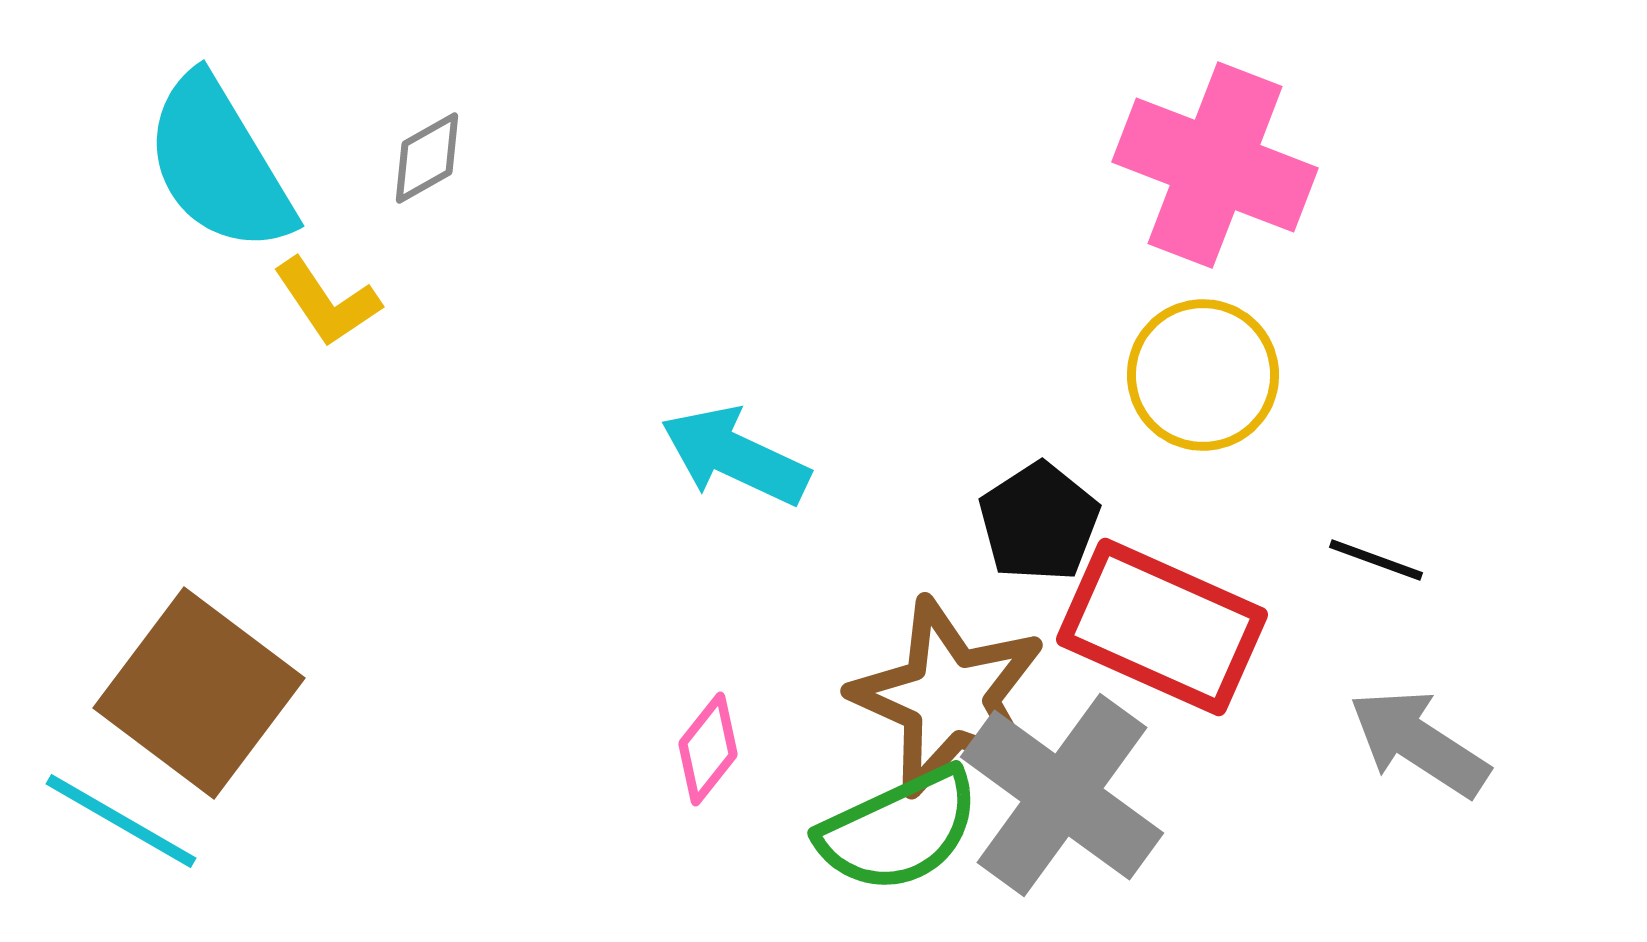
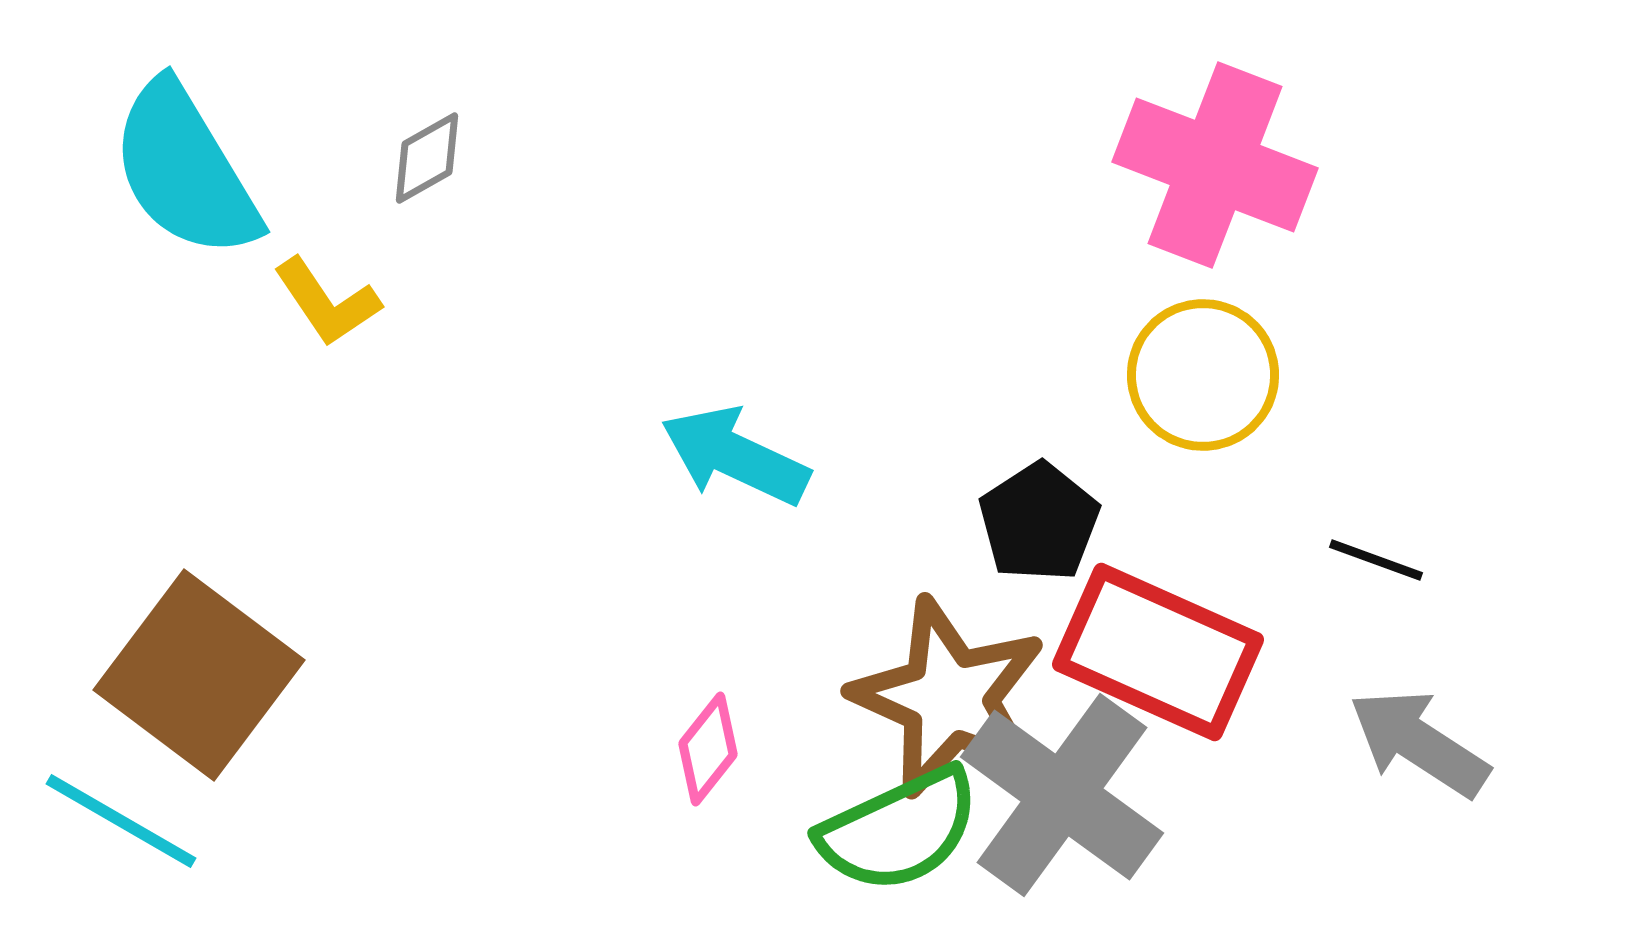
cyan semicircle: moved 34 px left, 6 px down
red rectangle: moved 4 px left, 25 px down
brown square: moved 18 px up
